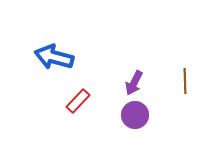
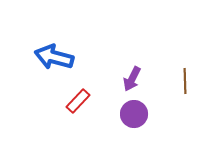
purple arrow: moved 2 px left, 4 px up
purple circle: moved 1 px left, 1 px up
